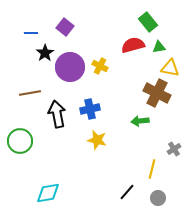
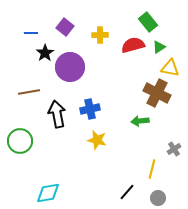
green triangle: rotated 24 degrees counterclockwise
yellow cross: moved 31 px up; rotated 28 degrees counterclockwise
brown line: moved 1 px left, 1 px up
